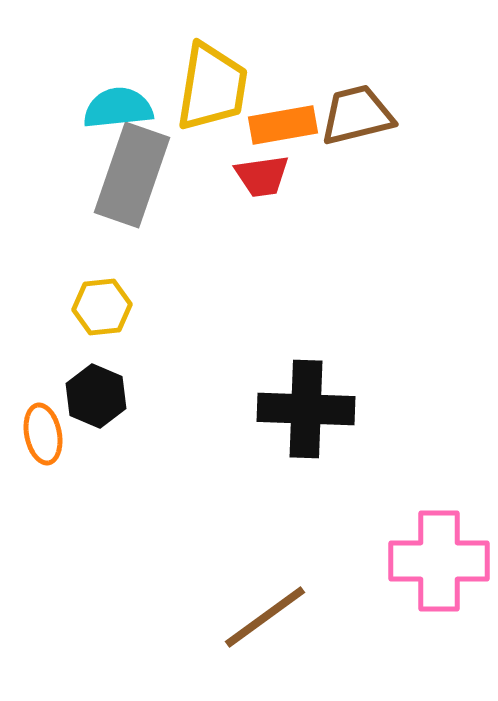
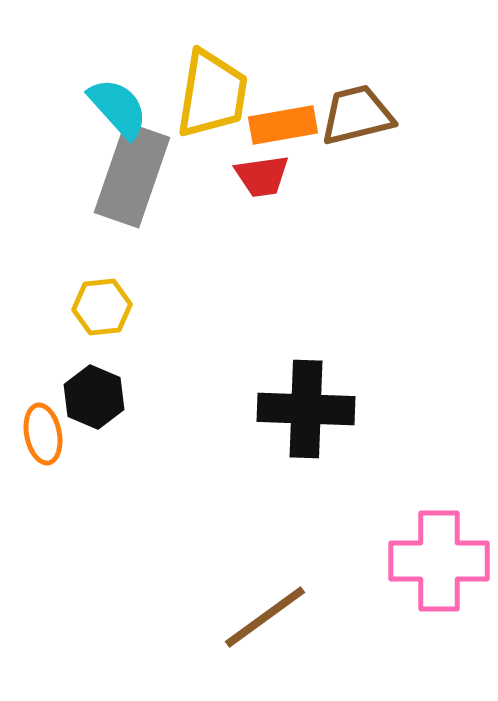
yellow trapezoid: moved 7 px down
cyan semicircle: rotated 54 degrees clockwise
black hexagon: moved 2 px left, 1 px down
